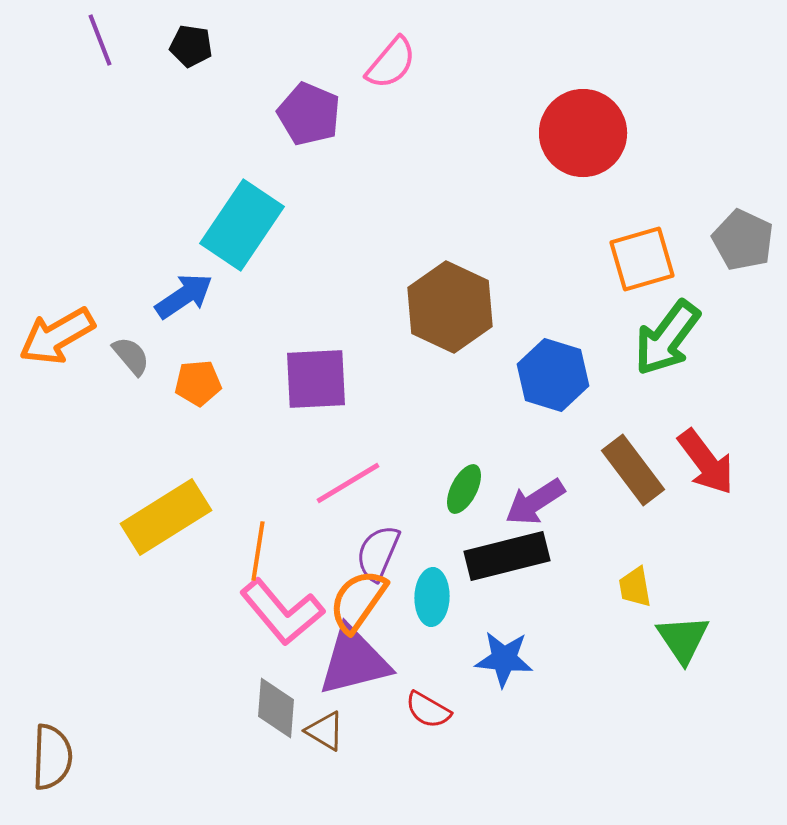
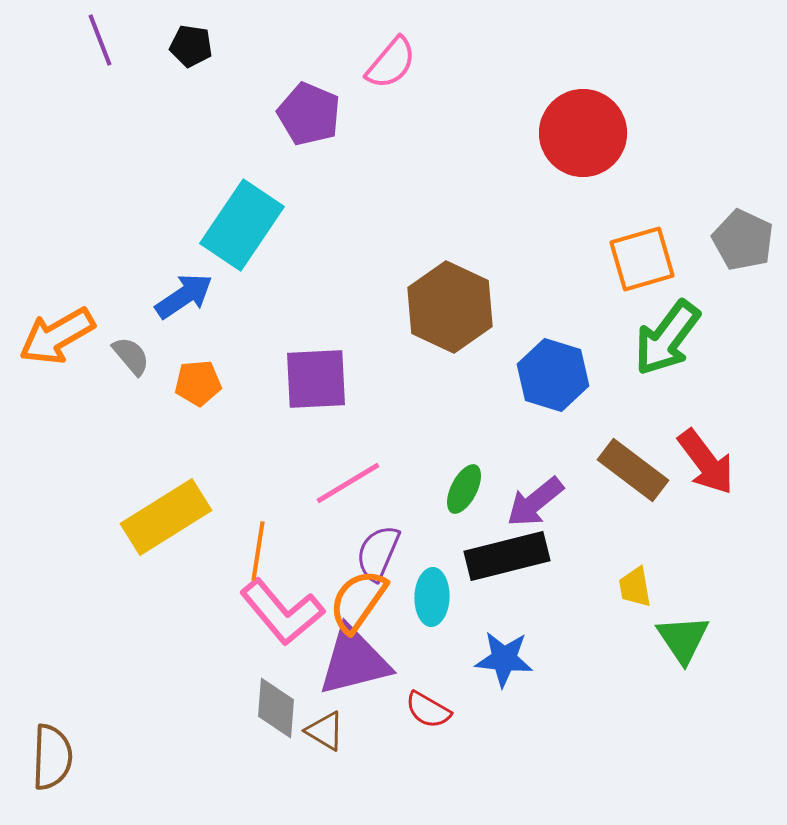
brown rectangle: rotated 16 degrees counterclockwise
purple arrow: rotated 6 degrees counterclockwise
